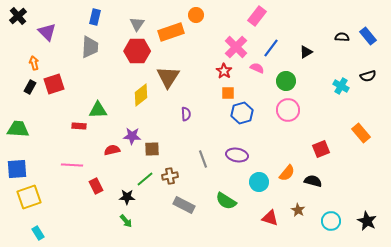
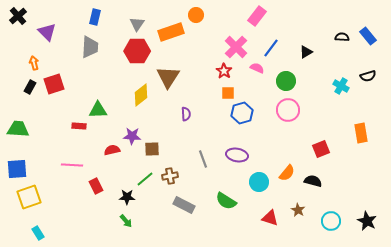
orange rectangle at (361, 133): rotated 30 degrees clockwise
